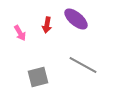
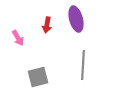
purple ellipse: rotated 35 degrees clockwise
pink arrow: moved 2 px left, 5 px down
gray line: rotated 64 degrees clockwise
